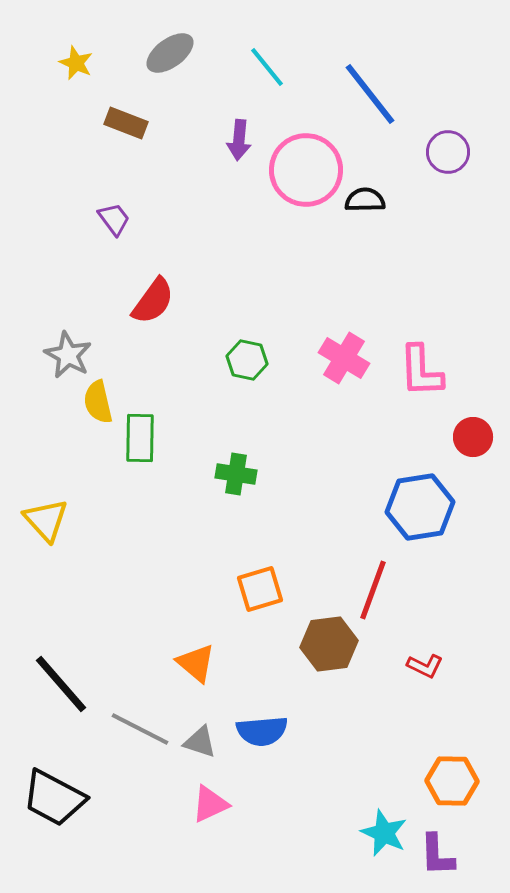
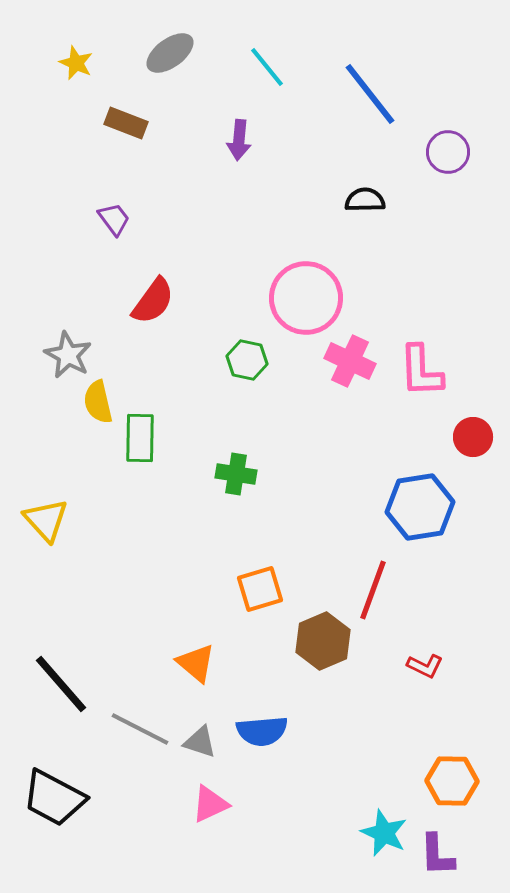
pink circle: moved 128 px down
pink cross: moved 6 px right, 3 px down; rotated 6 degrees counterclockwise
brown hexagon: moved 6 px left, 3 px up; rotated 16 degrees counterclockwise
